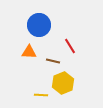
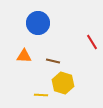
blue circle: moved 1 px left, 2 px up
red line: moved 22 px right, 4 px up
orange triangle: moved 5 px left, 4 px down
yellow hexagon: rotated 20 degrees counterclockwise
